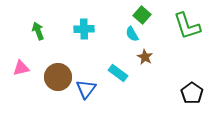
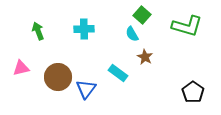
green L-shape: rotated 56 degrees counterclockwise
black pentagon: moved 1 px right, 1 px up
